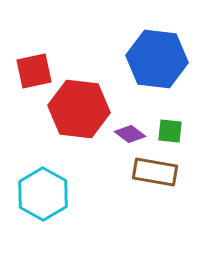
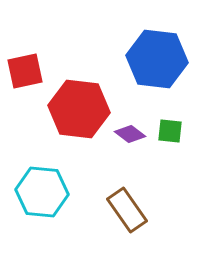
red square: moved 9 px left
brown rectangle: moved 28 px left, 38 px down; rotated 45 degrees clockwise
cyan hexagon: moved 1 px left, 2 px up; rotated 24 degrees counterclockwise
